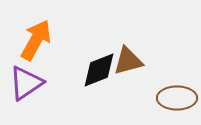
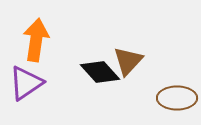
orange arrow: rotated 21 degrees counterclockwise
brown triangle: rotated 32 degrees counterclockwise
black diamond: moved 1 px right, 2 px down; rotated 69 degrees clockwise
